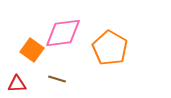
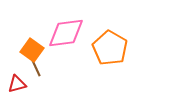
pink diamond: moved 3 px right
brown line: moved 21 px left, 11 px up; rotated 48 degrees clockwise
red triangle: rotated 12 degrees counterclockwise
